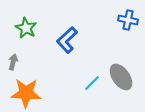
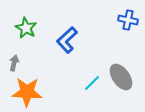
gray arrow: moved 1 px right, 1 px down
orange star: moved 1 px right, 1 px up
